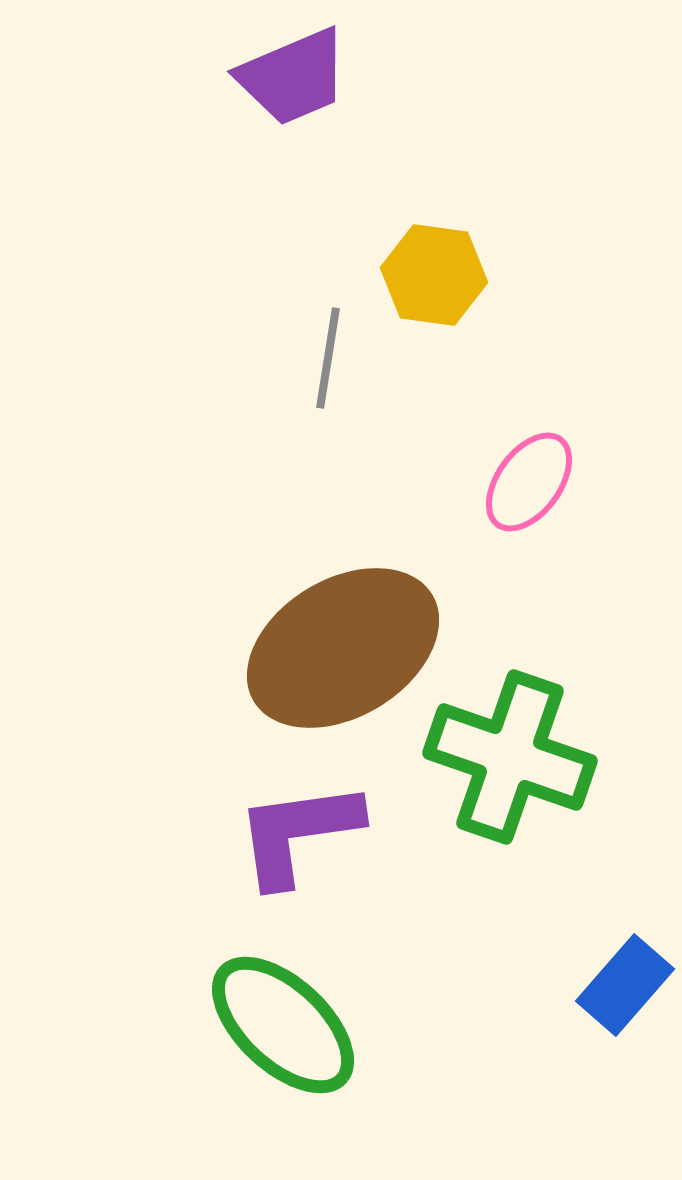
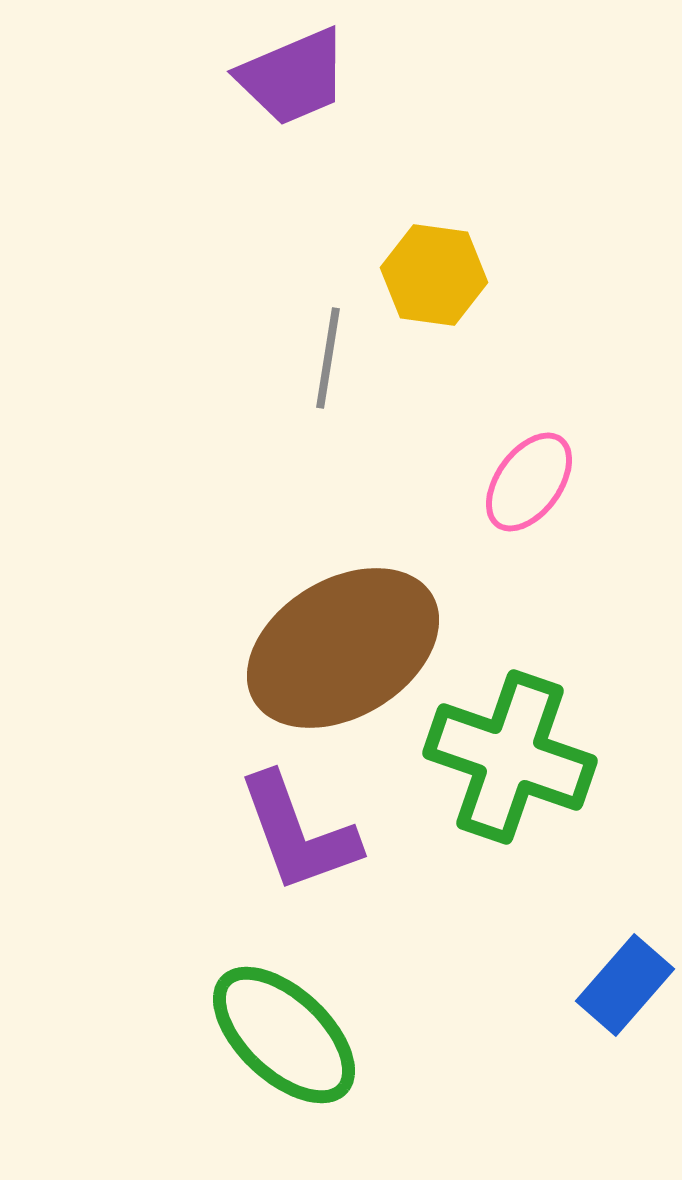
purple L-shape: rotated 102 degrees counterclockwise
green ellipse: moved 1 px right, 10 px down
